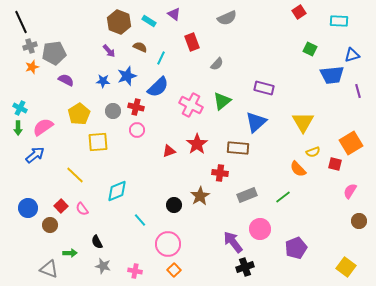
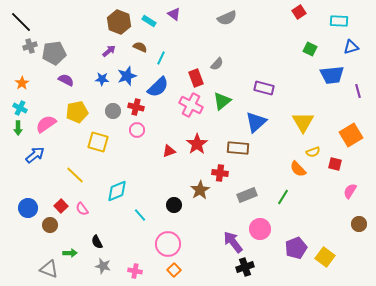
black line at (21, 22): rotated 20 degrees counterclockwise
red rectangle at (192, 42): moved 4 px right, 36 px down
purple arrow at (109, 51): rotated 88 degrees counterclockwise
blue triangle at (352, 55): moved 1 px left, 8 px up
orange star at (32, 67): moved 10 px left, 16 px down; rotated 16 degrees counterclockwise
blue star at (103, 81): moved 1 px left, 2 px up
yellow pentagon at (79, 114): moved 2 px left, 2 px up; rotated 20 degrees clockwise
pink semicircle at (43, 127): moved 3 px right, 3 px up
yellow square at (98, 142): rotated 20 degrees clockwise
orange square at (351, 143): moved 8 px up
brown star at (200, 196): moved 6 px up
green line at (283, 197): rotated 21 degrees counterclockwise
cyan line at (140, 220): moved 5 px up
brown circle at (359, 221): moved 3 px down
yellow square at (346, 267): moved 21 px left, 10 px up
